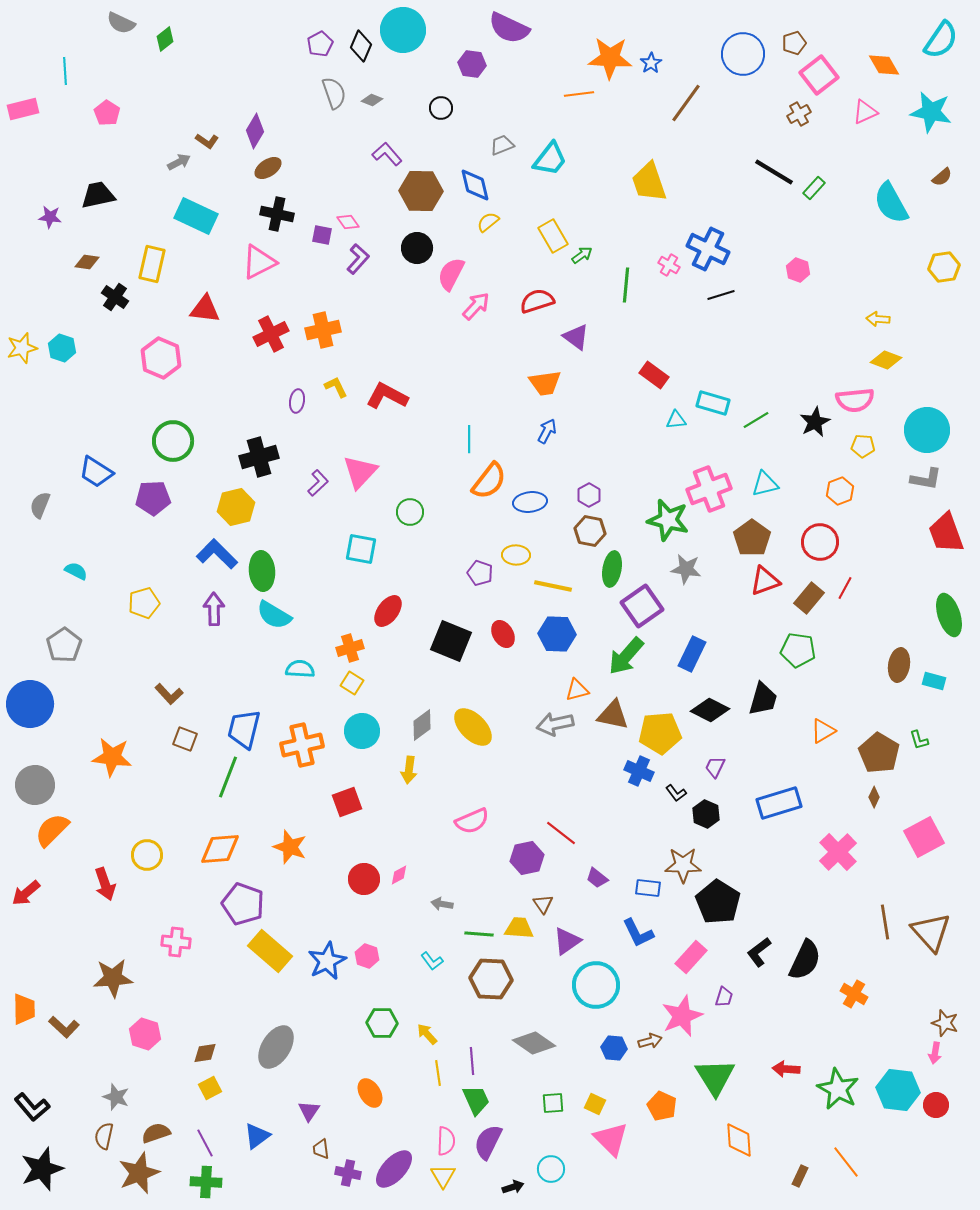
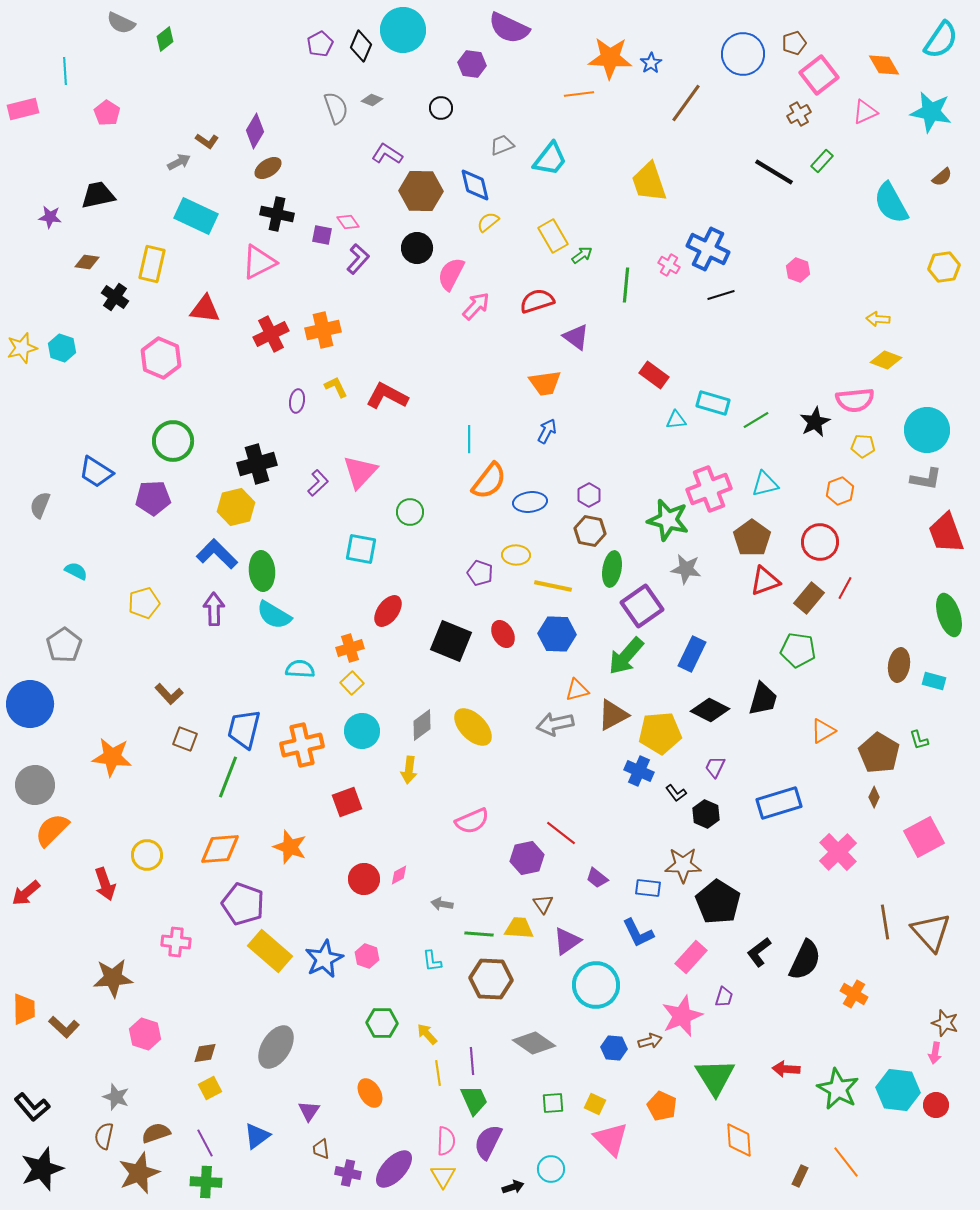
gray semicircle at (334, 93): moved 2 px right, 15 px down
purple L-shape at (387, 154): rotated 16 degrees counterclockwise
green rectangle at (814, 188): moved 8 px right, 27 px up
black cross at (259, 457): moved 2 px left, 7 px down
yellow square at (352, 683): rotated 15 degrees clockwise
brown triangle at (613, 715): rotated 40 degrees counterclockwise
blue star at (327, 961): moved 3 px left, 2 px up
cyan L-shape at (432, 961): rotated 30 degrees clockwise
green trapezoid at (476, 1100): moved 2 px left
